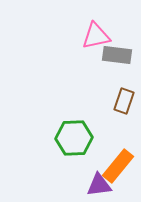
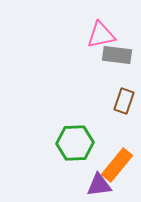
pink triangle: moved 5 px right, 1 px up
green hexagon: moved 1 px right, 5 px down
orange rectangle: moved 1 px left, 1 px up
